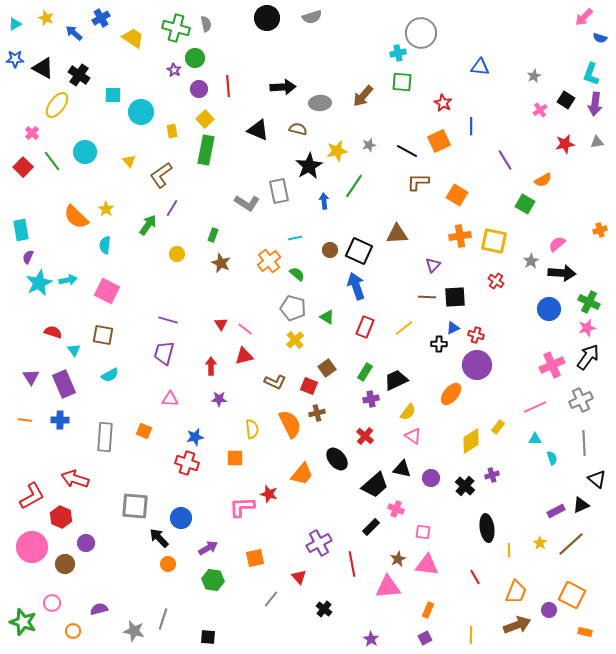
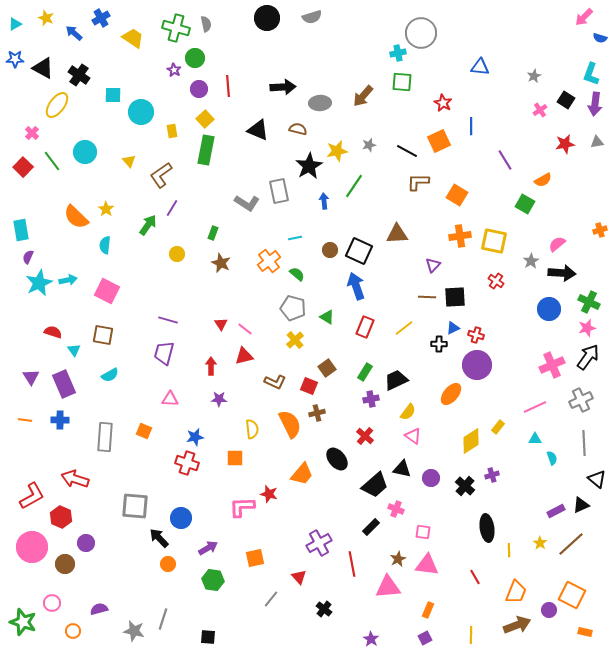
green rectangle at (213, 235): moved 2 px up
